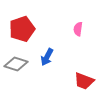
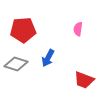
red pentagon: moved 1 px right, 1 px down; rotated 15 degrees clockwise
blue arrow: moved 1 px right, 1 px down
red trapezoid: moved 1 px up
